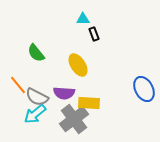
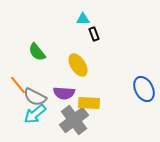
green semicircle: moved 1 px right, 1 px up
gray semicircle: moved 2 px left
gray cross: moved 1 px down
